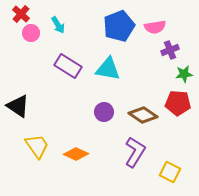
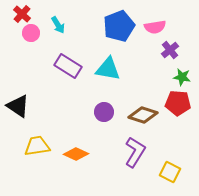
red cross: moved 1 px right
purple cross: rotated 18 degrees counterclockwise
green star: moved 2 px left, 3 px down; rotated 18 degrees clockwise
brown diamond: rotated 16 degrees counterclockwise
yellow trapezoid: rotated 64 degrees counterclockwise
